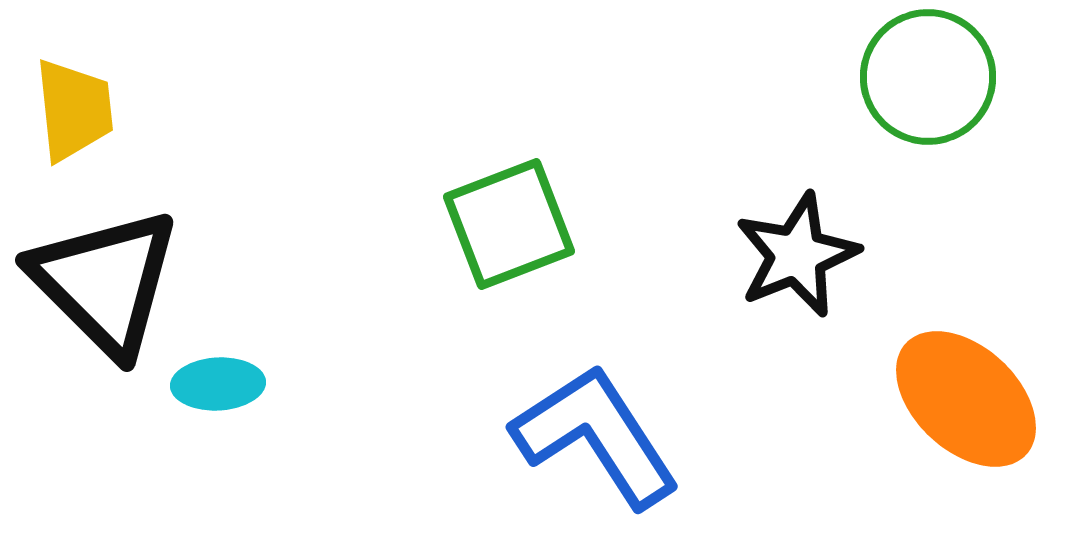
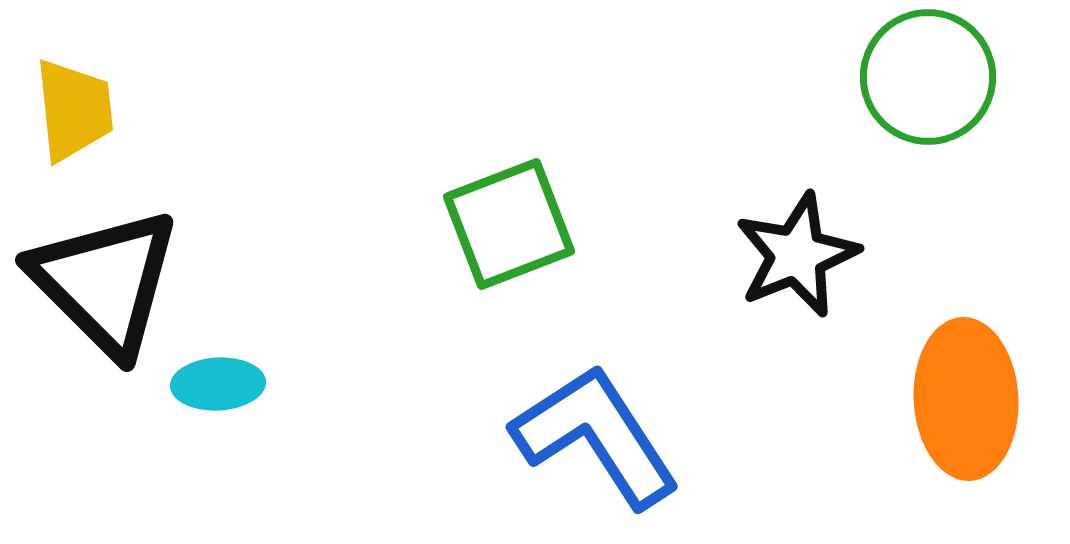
orange ellipse: rotated 44 degrees clockwise
